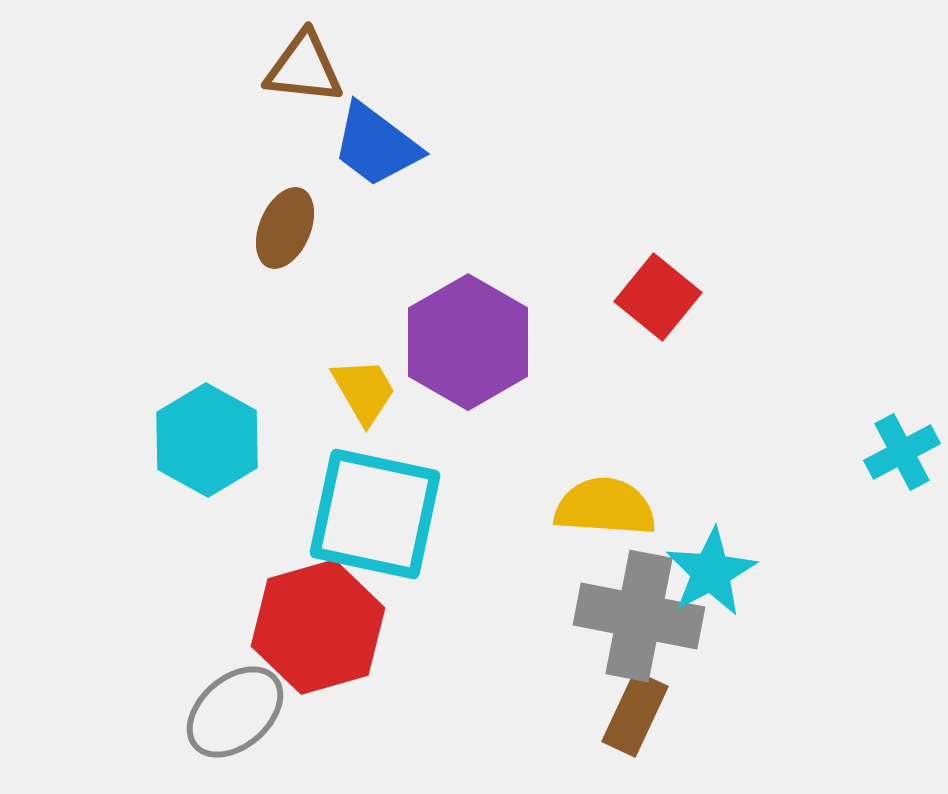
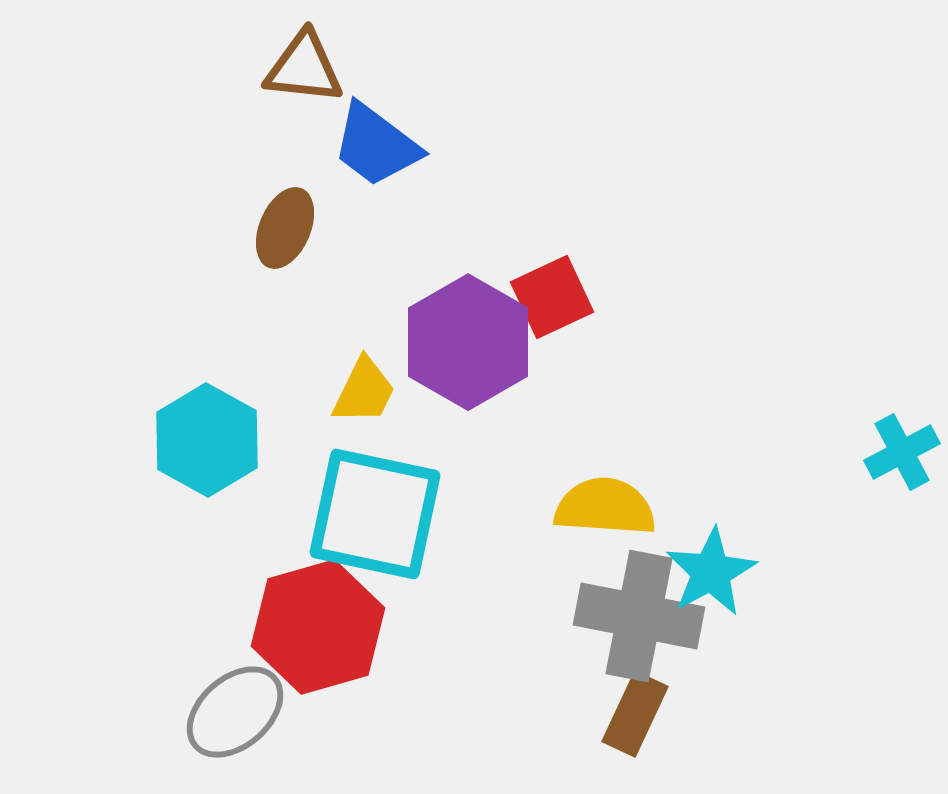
red square: moved 106 px left; rotated 26 degrees clockwise
yellow trapezoid: rotated 56 degrees clockwise
